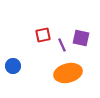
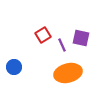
red square: rotated 21 degrees counterclockwise
blue circle: moved 1 px right, 1 px down
